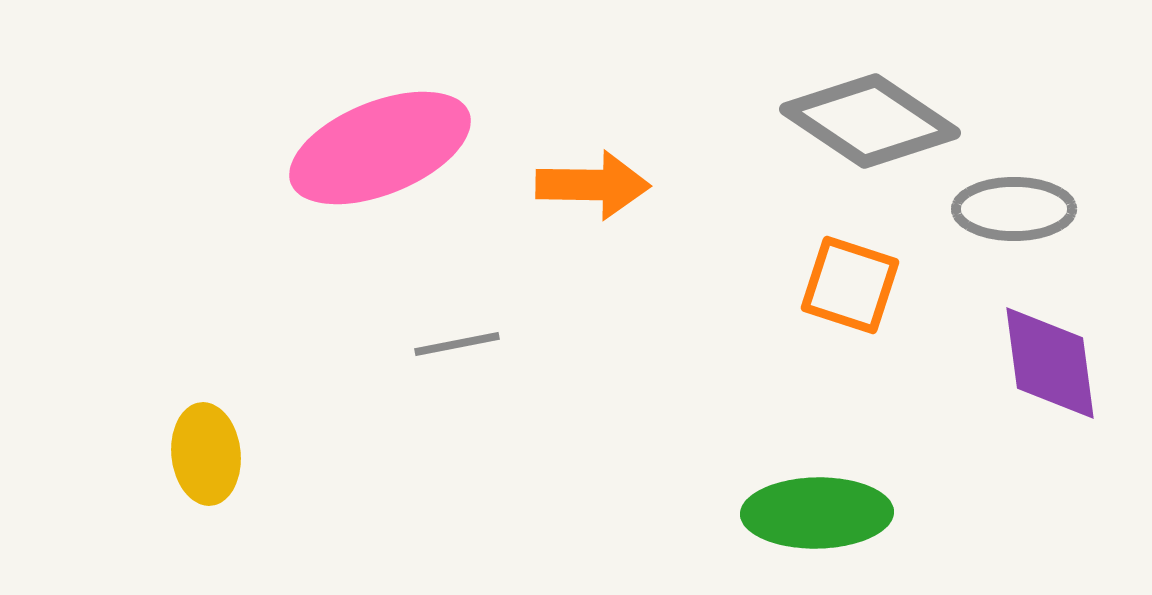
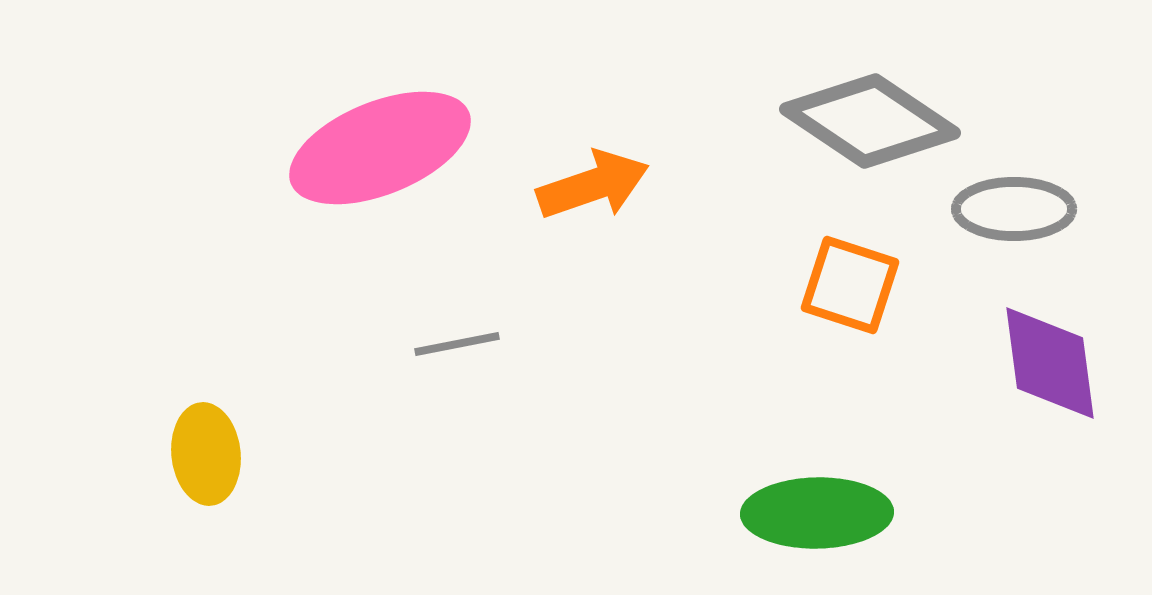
orange arrow: rotated 20 degrees counterclockwise
